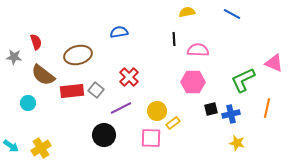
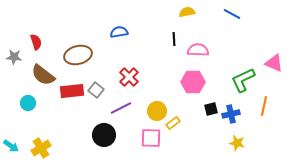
orange line: moved 3 px left, 2 px up
